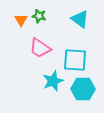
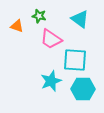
orange triangle: moved 4 px left, 6 px down; rotated 40 degrees counterclockwise
pink trapezoid: moved 11 px right, 9 px up
cyan star: moved 2 px left
